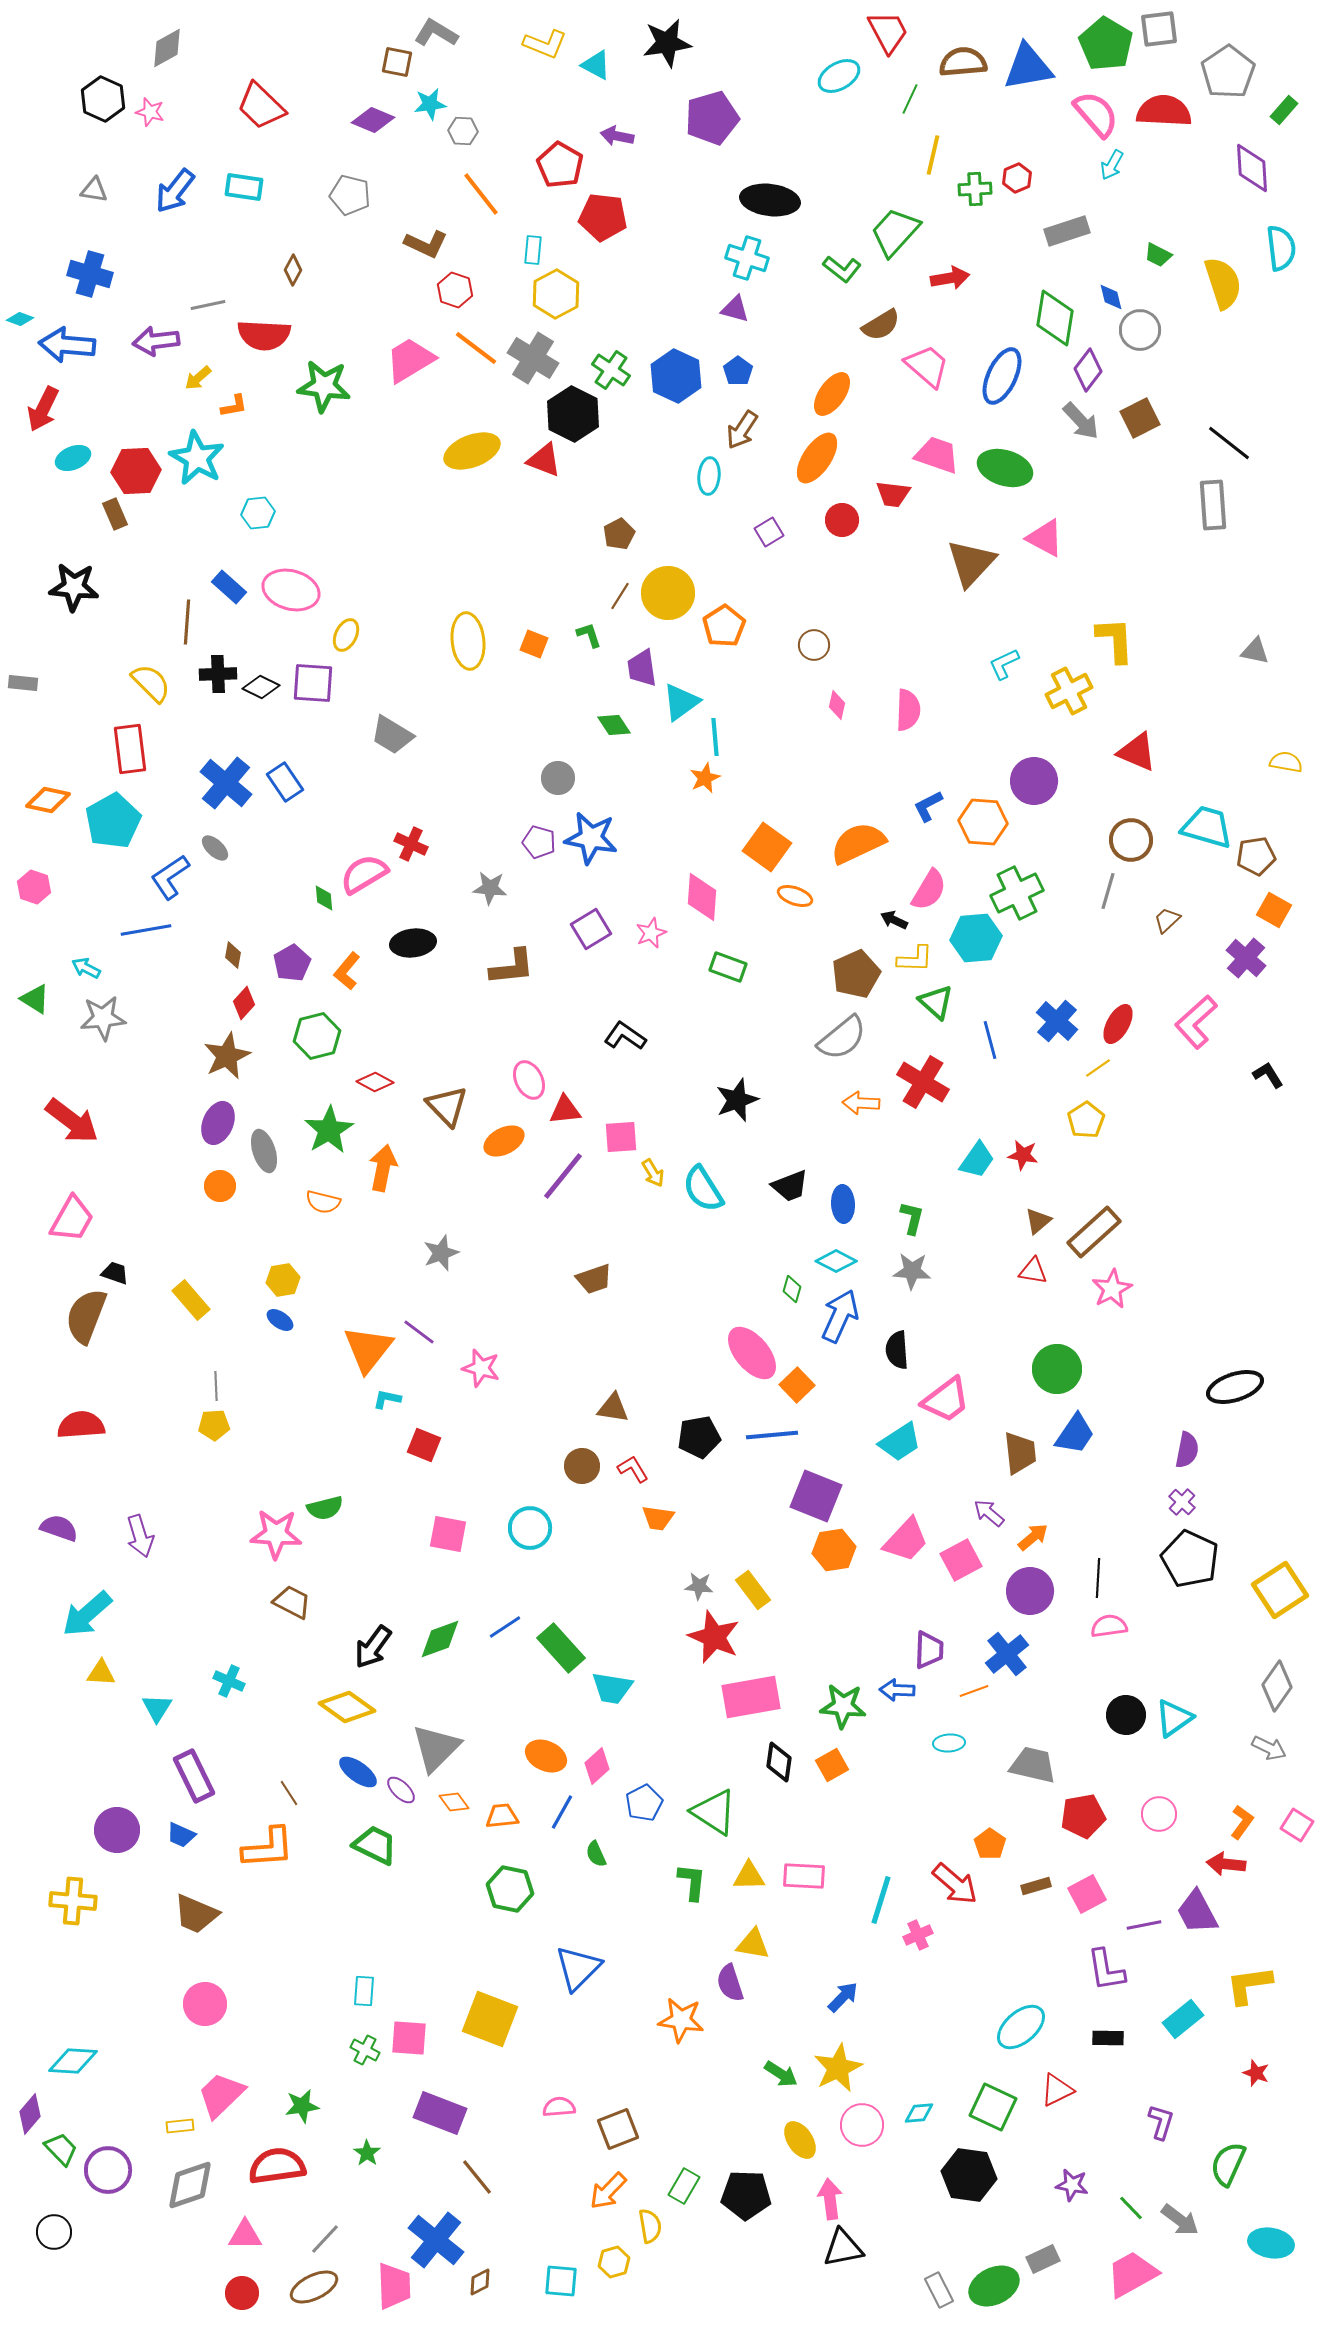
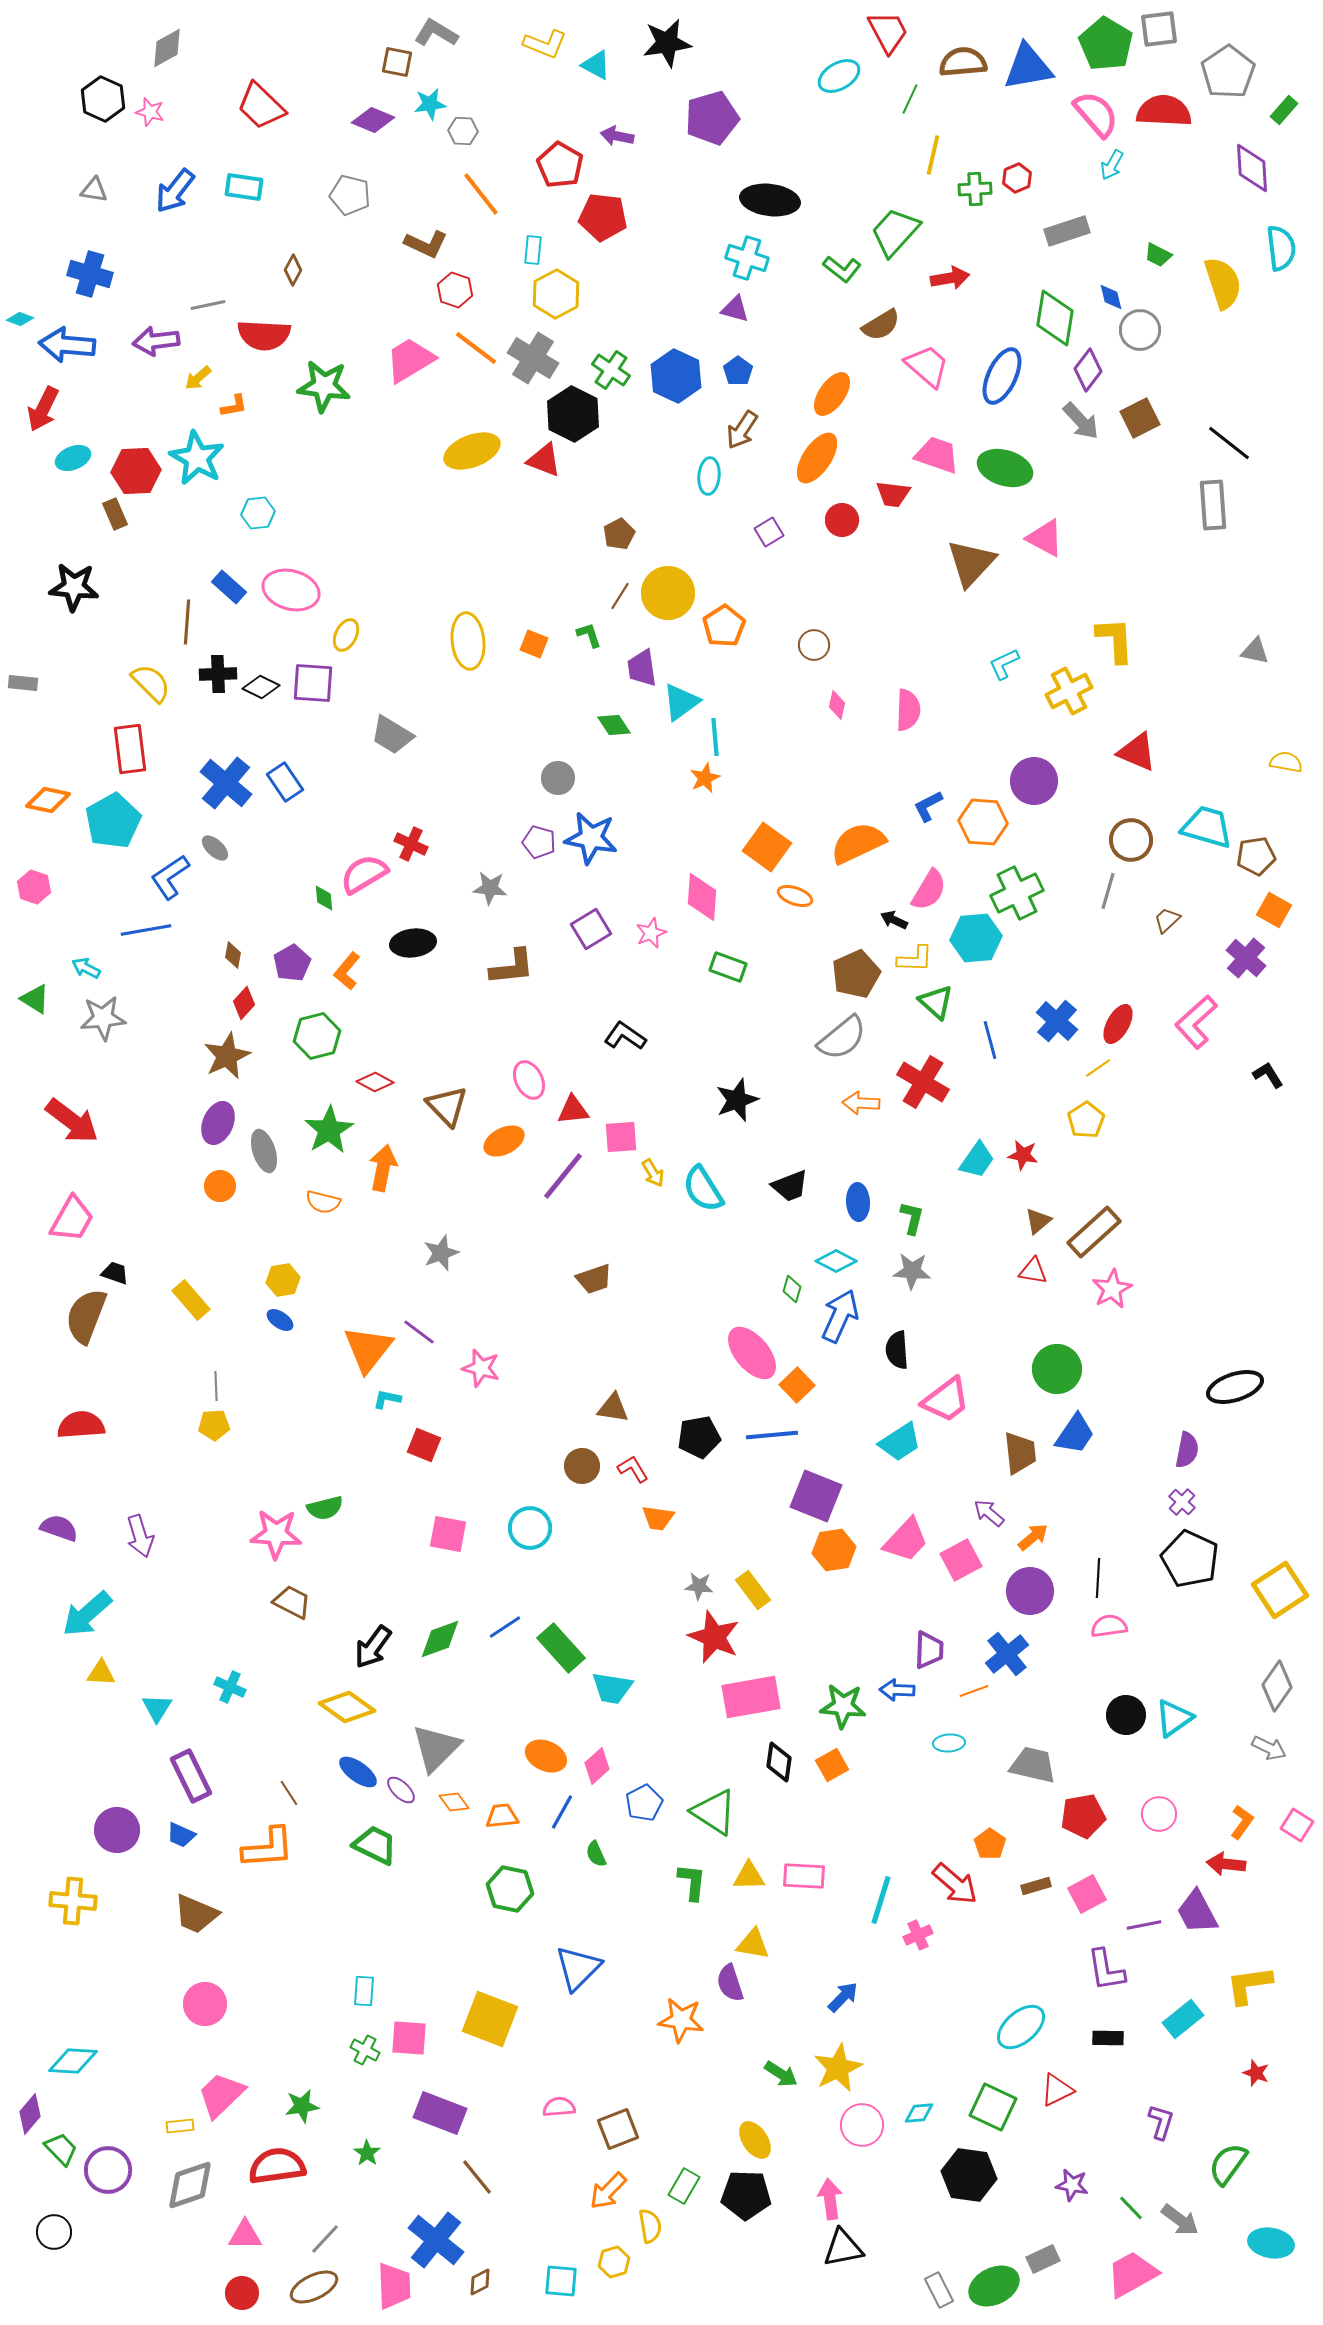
red triangle at (565, 1110): moved 8 px right
blue ellipse at (843, 1204): moved 15 px right, 2 px up
cyan cross at (229, 1681): moved 1 px right, 6 px down
purple rectangle at (194, 1776): moved 3 px left
yellow ellipse at (800, 2140): moved 45 px left
green semicircle at (1228, 2164): rotated 12 degrees clockwise
